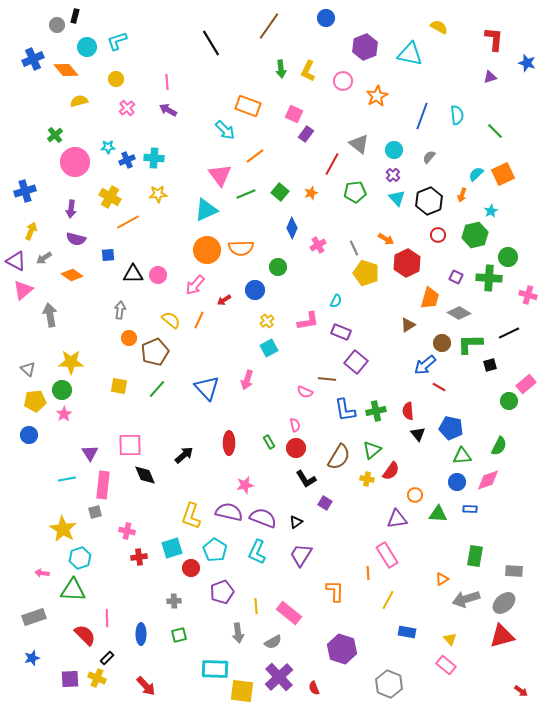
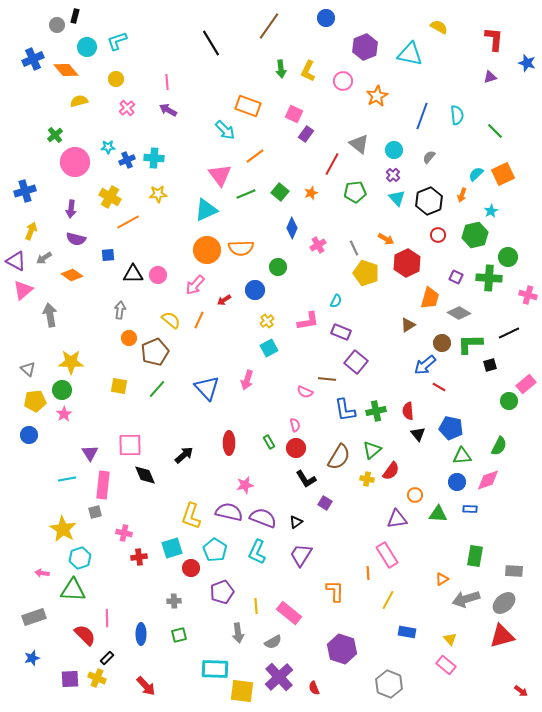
pink cross at (127, 531): moved 3 px left, 2 px down
